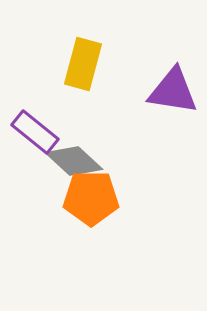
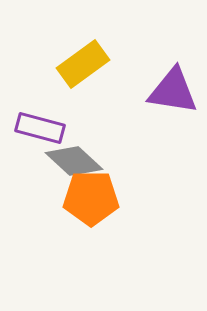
yellow rectangle: rotated 39 degrees clockwise
purple rectangle: moved 5 px right, 4 px up; rotated 24 degrees counterclockwise
